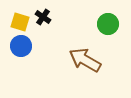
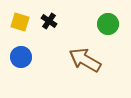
black cross: moved 6 px right, 4 px down
blue circle: moved 11 px down
